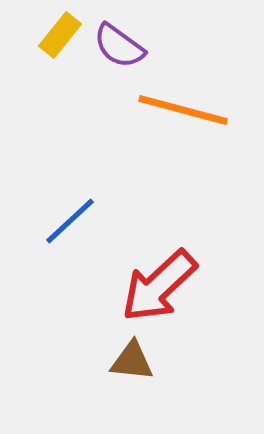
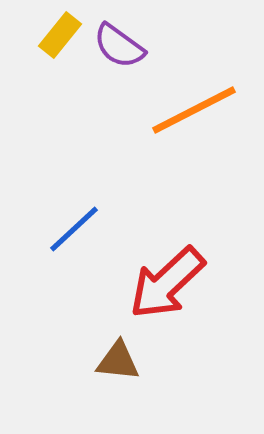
orange line: moved 11 px right; rotated 42 degrees counterclockwise
blue line: moved 4 px right, 8 px down
red arrow: moved 8 px right, 3 px up
brown triangle: moved 14 px left
